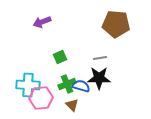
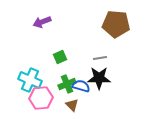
cyan cross: moved 2 px right, 5 px up; rotated 20 degrees clockwise
